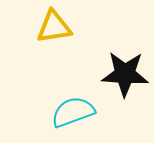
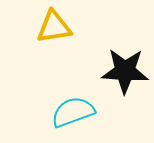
black star: moved 3 px up
